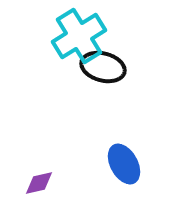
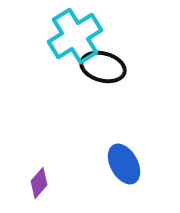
cyan cross: moved 4 px left
purple diamond: rotated 36 degrees counterclockwise
